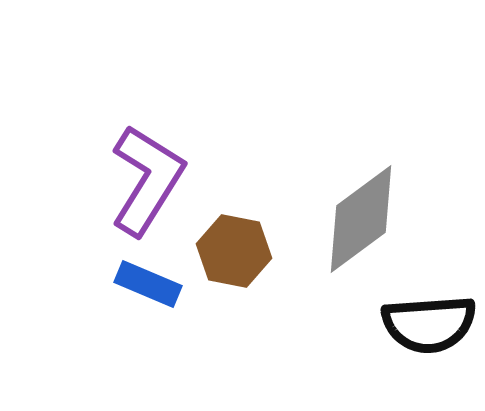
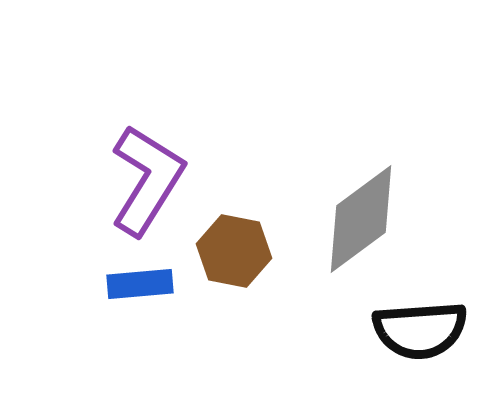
blue rectangle: moved 8 px left; rotated 28 degrees counterclockwise
black semicircle: moved 9 px left, 6 px down
